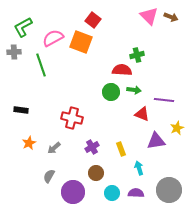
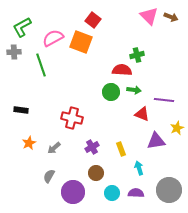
green L-shape: moved 1 px left
